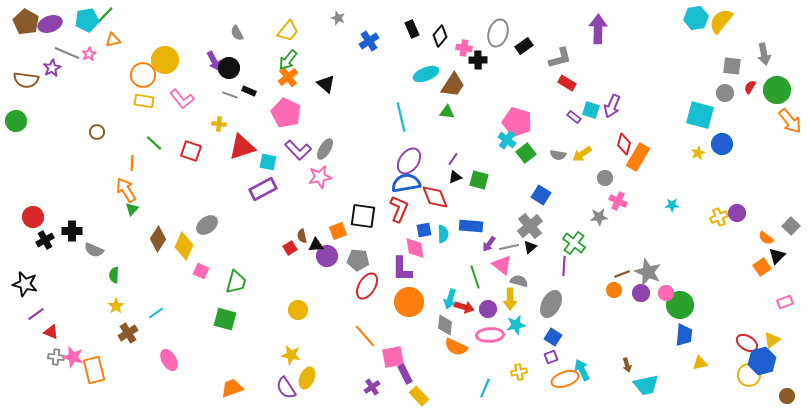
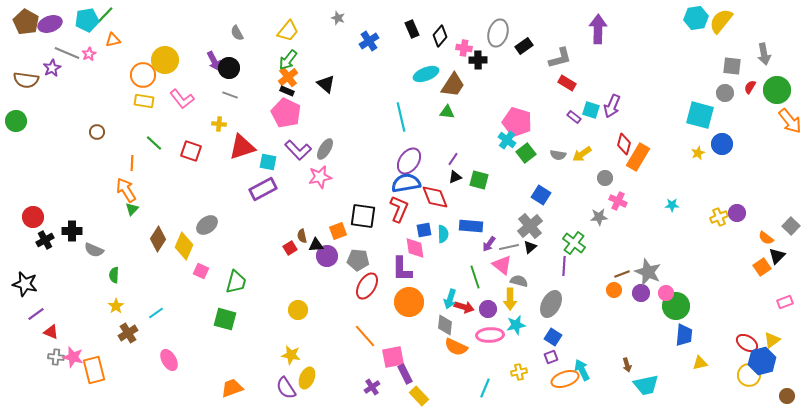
black rectangle at (249, 91): moved 38 px right
green circle at (680, 305): moved 4 px left, 1 px down
